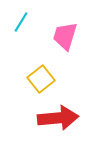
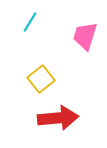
cyan line: moved 9 px right
pink trapezoid: moved 20 px right
